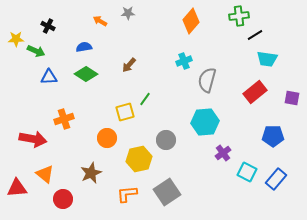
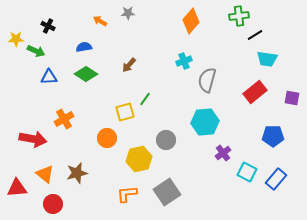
orange cross: rotated 12 degrees counterclockwise
brown star: moved 14 px left; rotated 10 degrees clockwise
red circle: moved 10 px left, 5 px down
